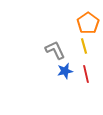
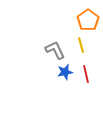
orange pentagon: moved 3 px up
yellow line: moved 3 px left, 1 px up
blue star: moved 1 px down
